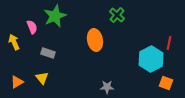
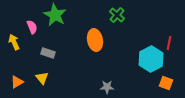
green star: moved 1 px up; rotated 20 degrees counterclockwise
